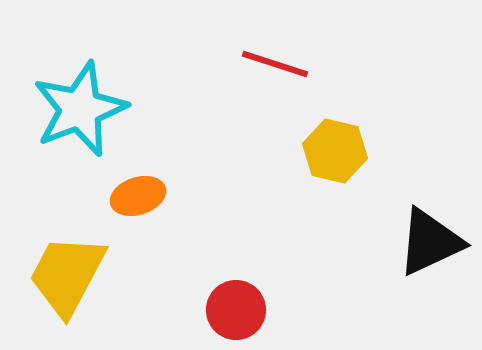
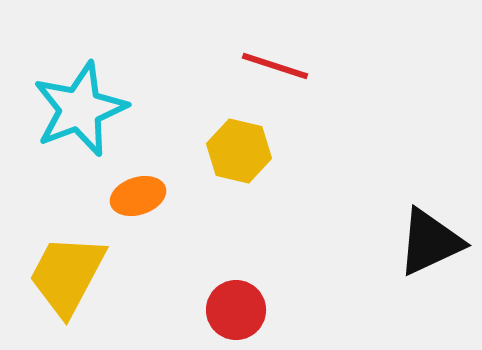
red line: moved 2 px down
yellow hexagon: moved 96 px left
